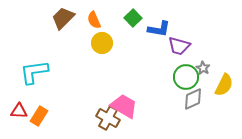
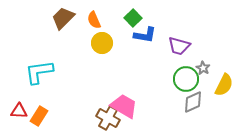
blue L-shape: moved 14 px left, 6 px down
cyan L-shape: moved 5 px right
green circle: moved 2 px down
gray diamond: moved 3 px down
